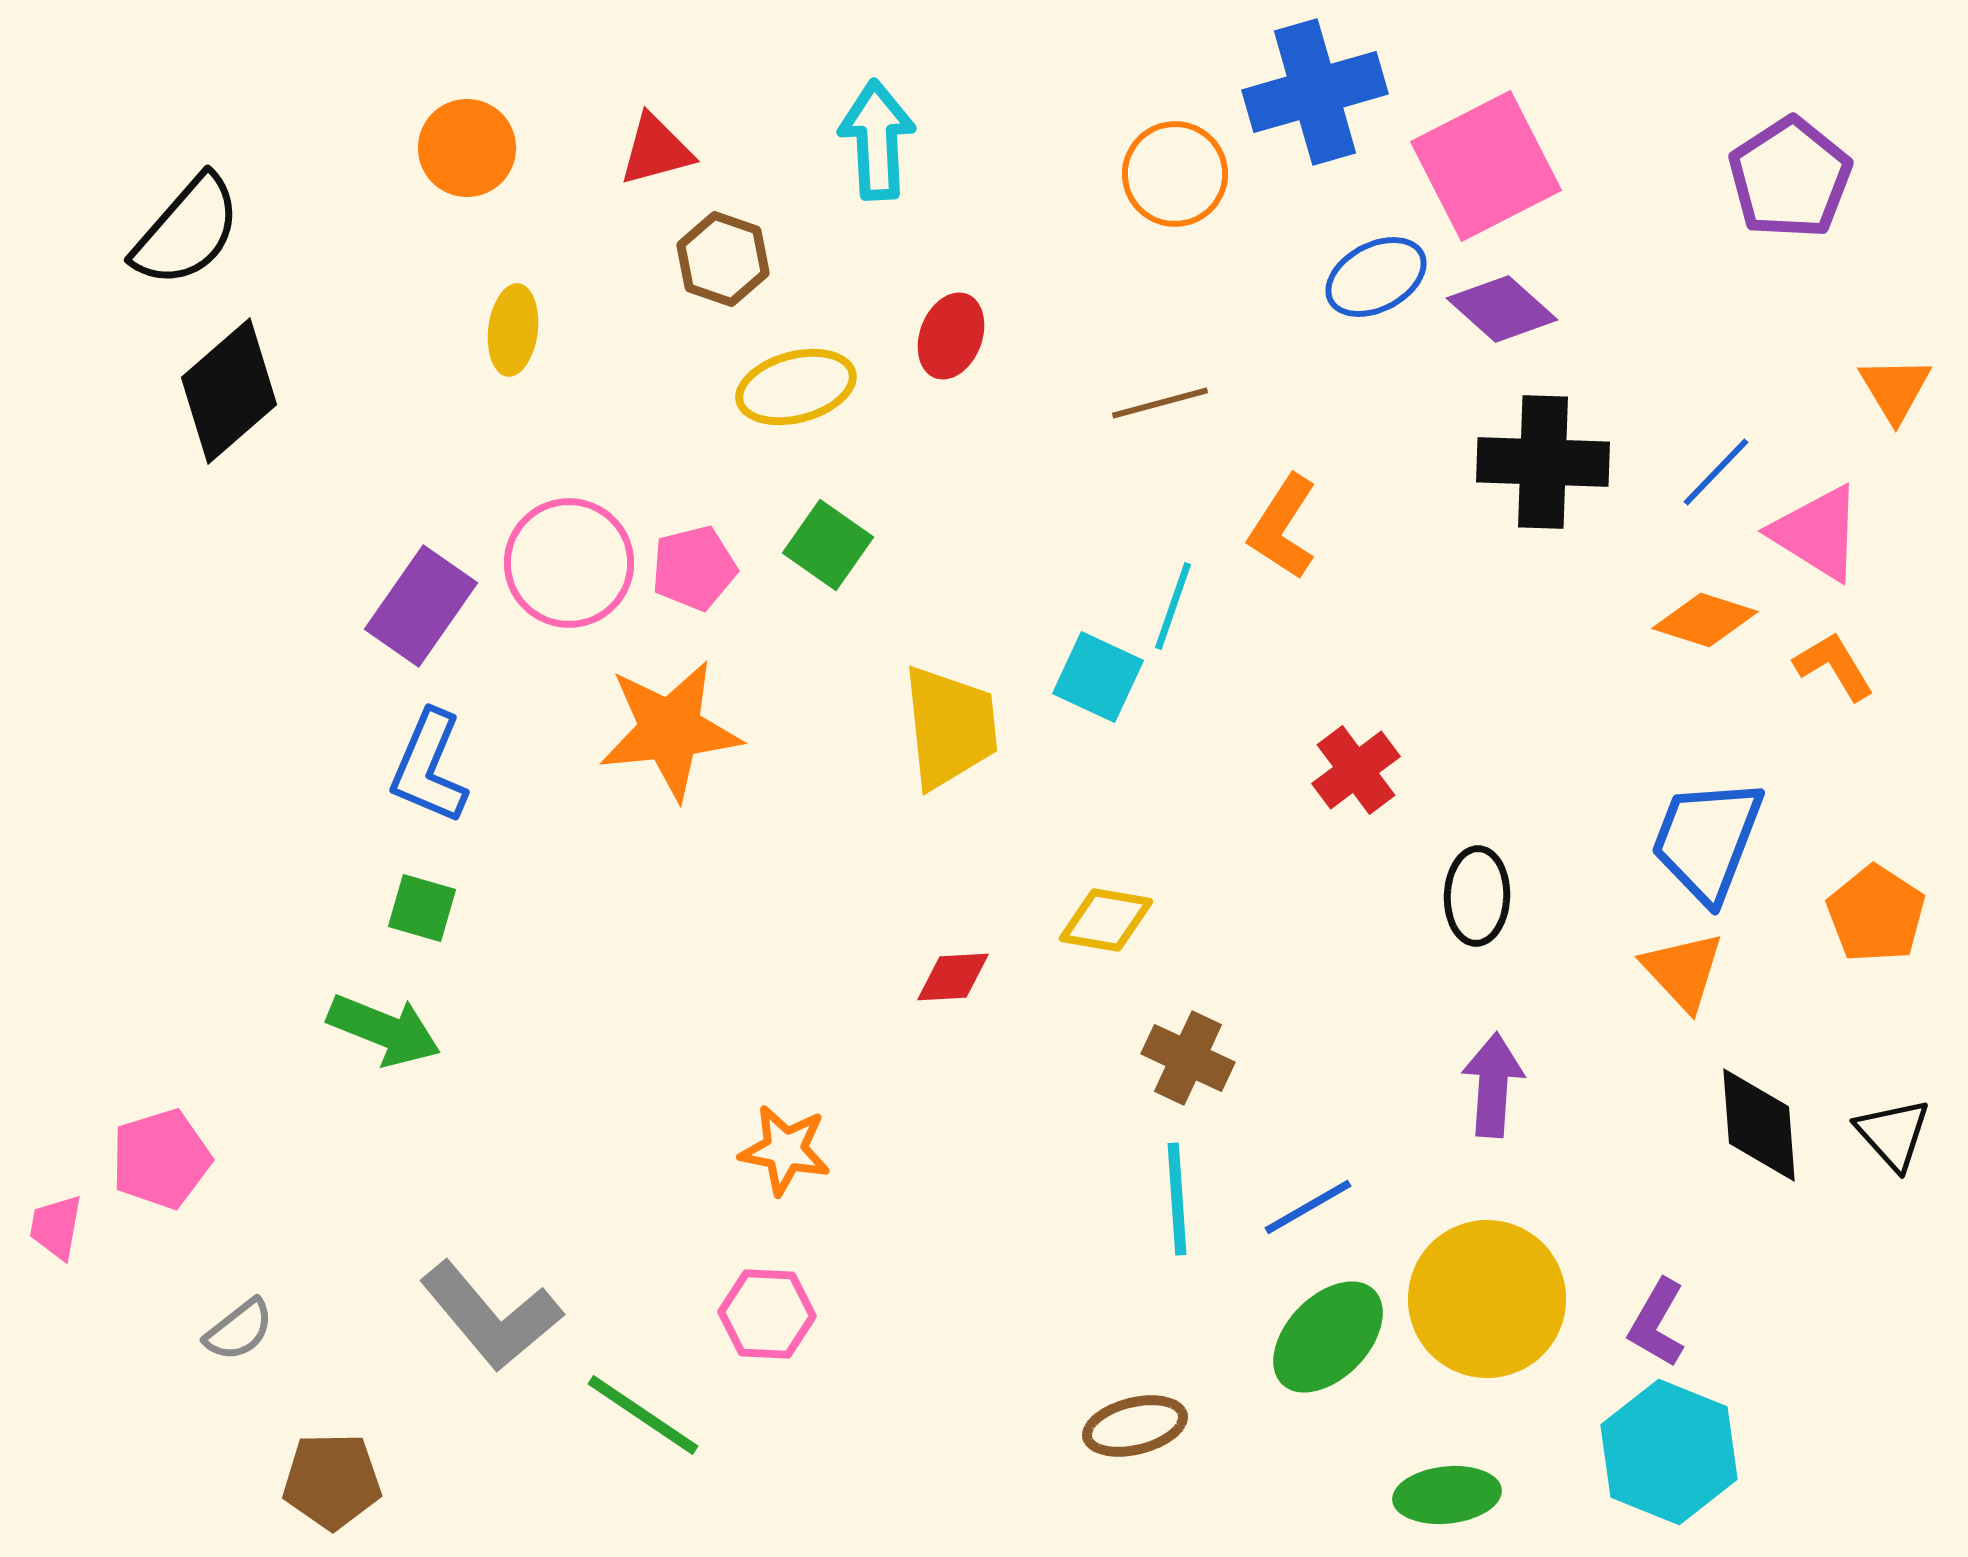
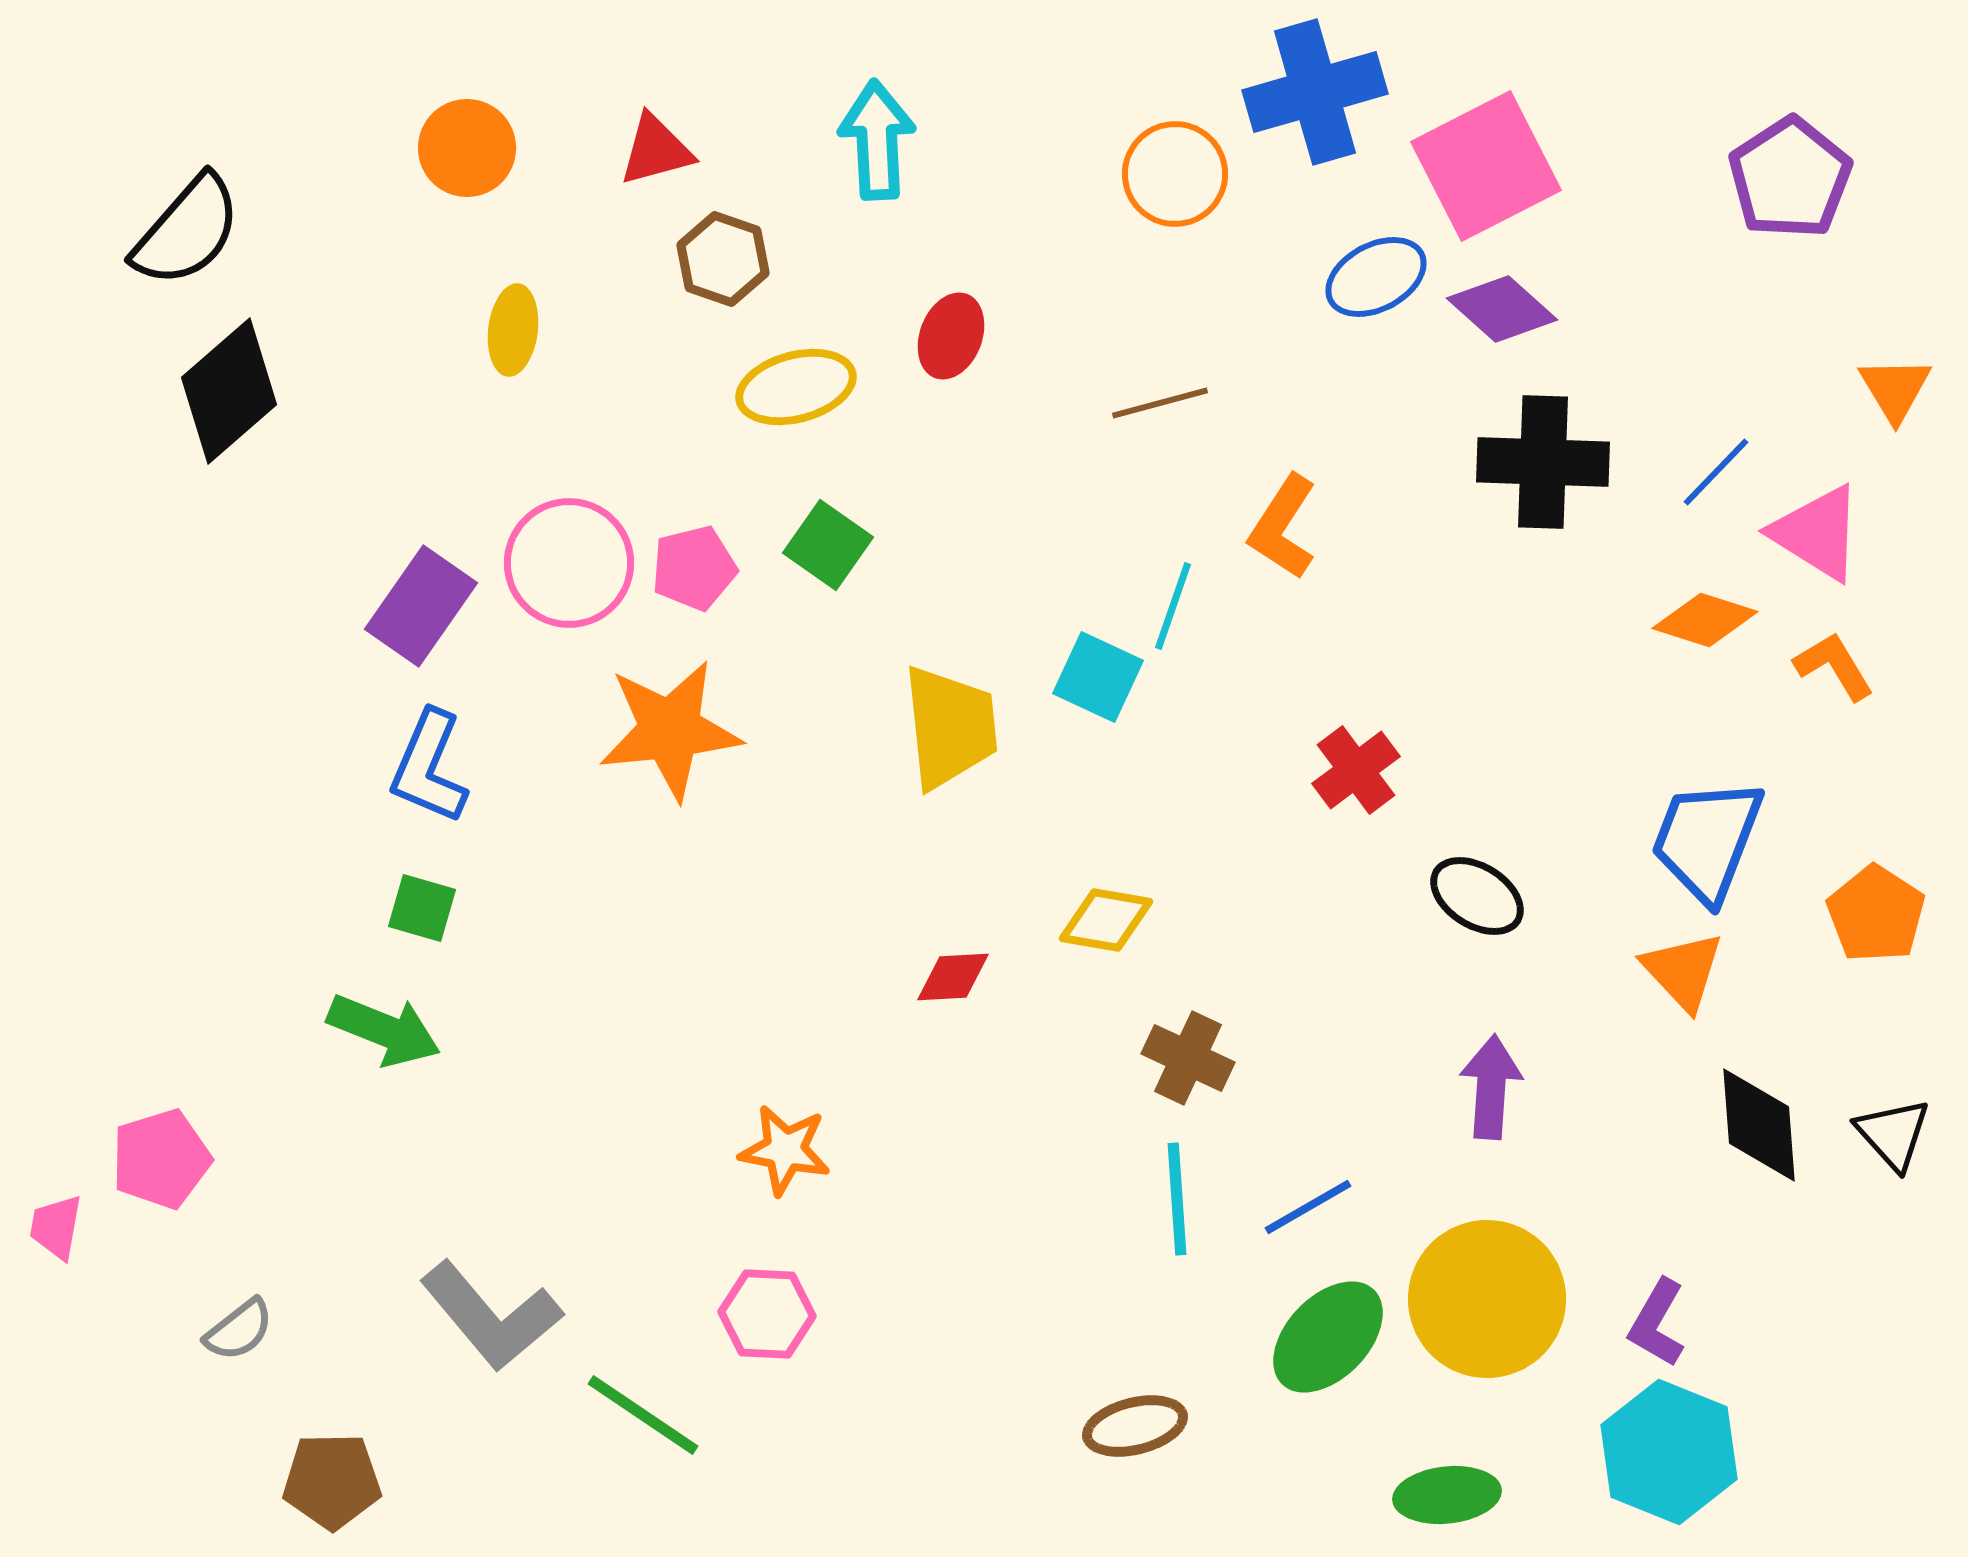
black ellipse at (1477, 896): rotated 60 degrees counterclockwise
purple arrow at (1493, 1085): moved 2 px left, 2 px down
